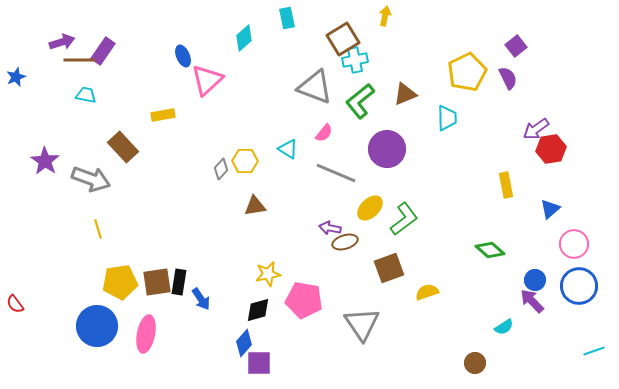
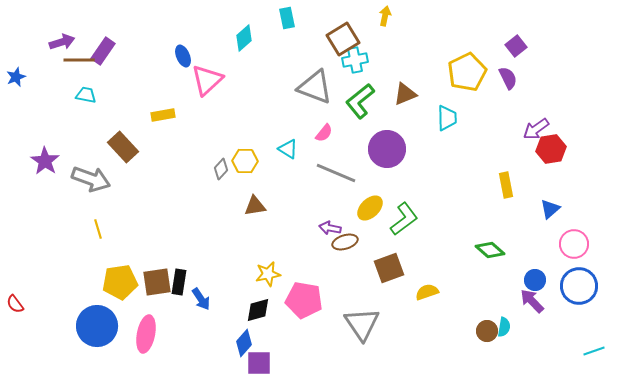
cyan semicircle at (504, 327): rotated 48 degrees counterclockwise
brown circle at (475, 363): moved 12 px right, 32 px up
